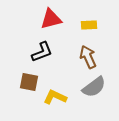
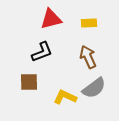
yellow rectangle: moved 2 px up
brown square: rotated 12 degrees counterclockwise
gray semicircle: moved 1 px down
yellow L-shape: moved 10 px right
